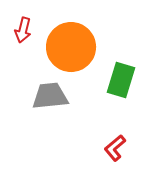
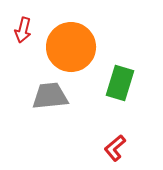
green rectangle: moved 1 px left, 3 px down
